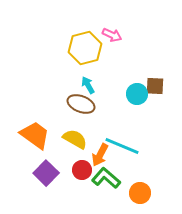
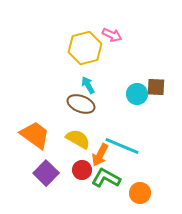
brown square: moved 1 px right, 1 px down
yellow semicircle: moved 3 px right
green L-shape: rotated 12 degrees counterclockwise
